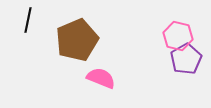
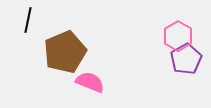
pink hexagon: rotated 16 degrees clockwise
brown pentagon: moved 12 px left, 12 px down
pink semicircle: moved 11 px left, 4 px down
